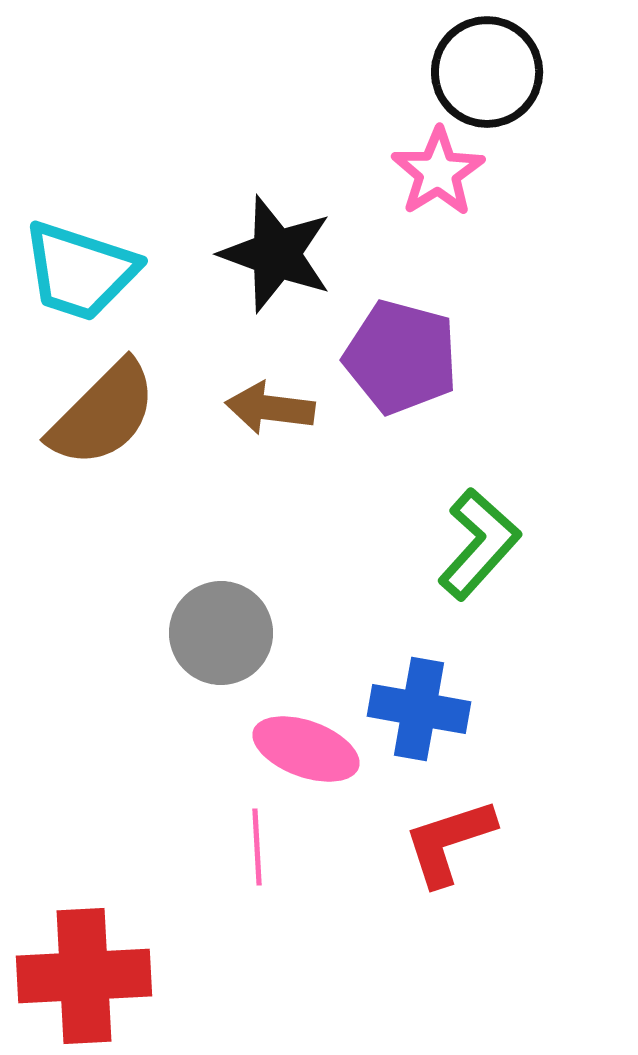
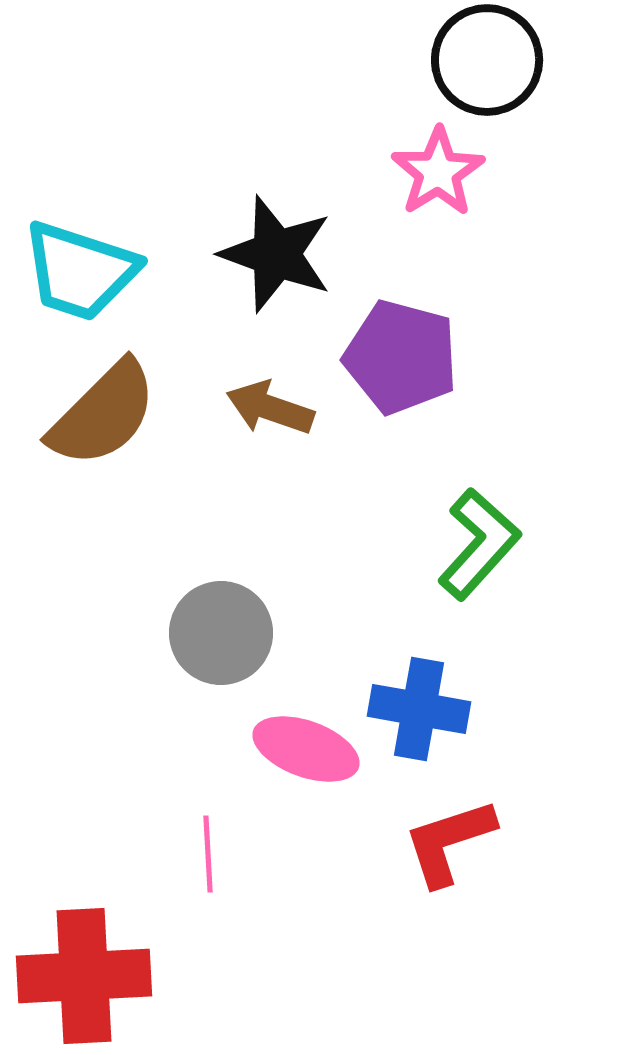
black circle: moved 12 px up
brown arrow: rotated 12 degrees clockwise
pink line: moved 49 px left, 7 px down
